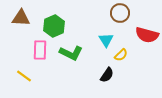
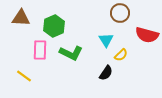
black semicircle: moved 1 px left, 2 px up
